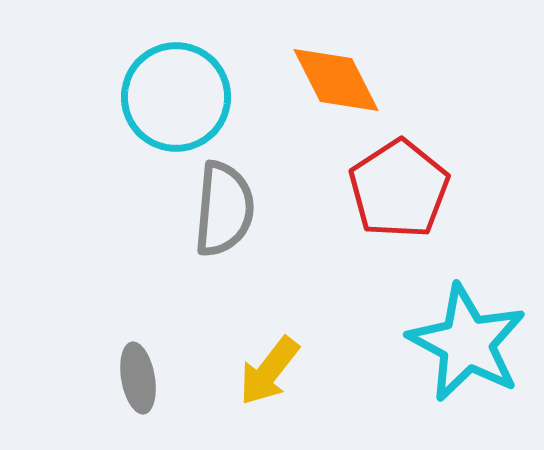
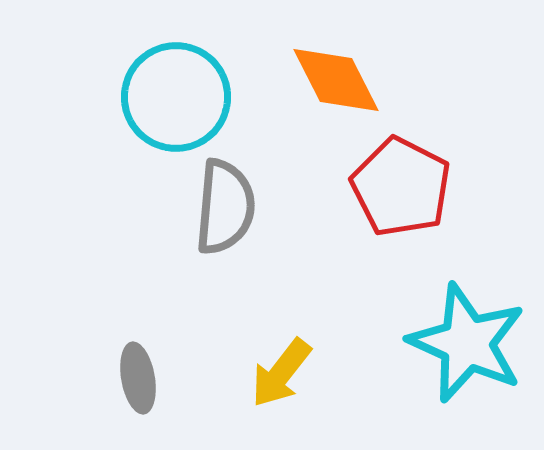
red pentagon: moved 2 px right, 2 px up; rotated 12 degrees counterclockwise
gray semicircle: moved 1 px right, 2 px up
cyan star: rotated 4 degrees counterclockwise
yellow arrow: moved 12 px right, 2 px down
